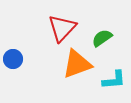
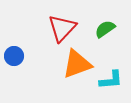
green semicircle: moved 3 px right, 9 px up
blue circle: moved 1 px right, 3 px up
cyan L-shape: moved 3 px left
